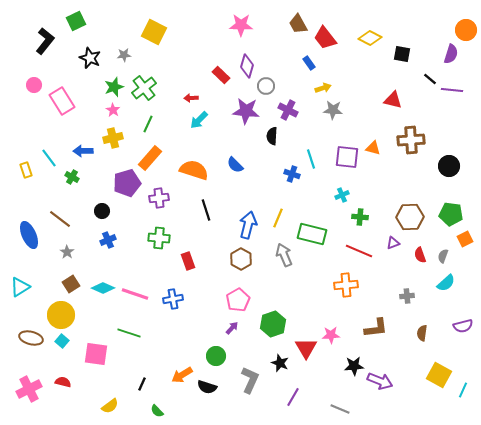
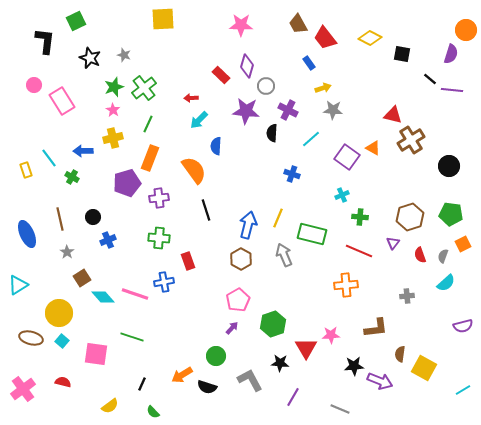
yellow square at (154, 32): moved 9 px right, 13 px up; rotated 30 degrees counterclockwise
black L-shape at (45, 41): rotated 32 degrees counterclockwise
gray star at (124, 55): rotated 24 degrees clockwise
red triangle at (393, 100): moved 15 px down
black semicircle at (272, 136): moved 3 px up
brown cross at (411, 140): rotated 28 degrees counterclockwise
orange triangle at (373, 148): rotated 14 degrees clockwise
purple square at (347, 157): rotated 30 degrees clockwise
orange rectangle at (150, 158): rotated 20 degrees counterclockwise
cyan line at (311, 159): moved 20 px up; rotated 66 degrees clockwise
blue semicircle at (235, 165): moved 19 px left, 19 px up; rotated 48 degrees clockwise
orange semicircle at (194, 170): rotated 36 degrees clockwise
black circle at (102, 211): moved 9 px left, 6 px down
brown hexagon at (410, 217): rotated 16 degrees counterclockwise
brown line at (60, 219): rotated 40 degrees clockwise
blue ellipse at (29, 235): moved 2 px left, 1 px up
orange square at (465, 239): moved 2 px left, 5 px down
purple triangle at (393, 243): rotated 32 degrees counterclockwise
brown square at (71, 284): moved 11 px right, 6 px up
cyan triangle at (20, 287): moved 2 px left, 2 px up
cyan diamond at (103, 288): moved 9 px down; rotated 25 degrees clockwise
blue cross at (173, 299): moved 9 px left, 17 px up
yellow circle at (61, 315): moved 2 px left, 2 px up
green line at (129, 333): moved 3 px right, 4 px down
brown semicircle at (422, 333): moved 22 px left, 21 px down
black star at (280, 363): rotated 18 degrees counterclockwise
yellow square at (439, 375): moved 15 px left, 7 px up
gray L-shape at (250, 380): rotated 52 degrees counterclockwise
pink cross at (29, 389): moved 6 px left; rotated 10 degrees counterclockwise
cyan line at (463, 390): rotated 35 degrees clockwise
green semicircle at (157, 411): moved 4 px left, 1 px down
